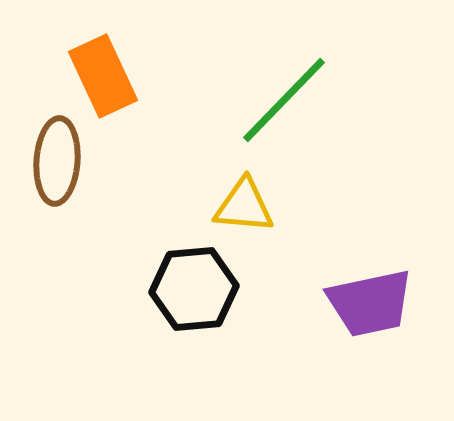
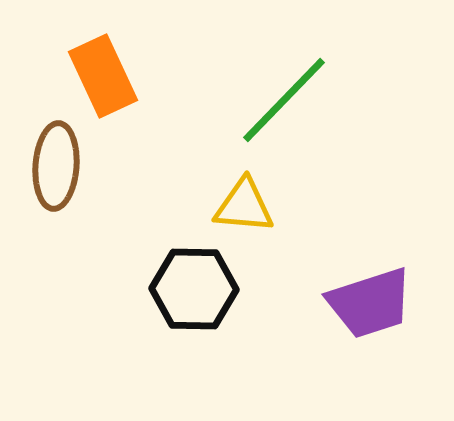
brown ellipse: moved 1 px left, 5 px down
black hexagon: rotated 6 degrees clockwise
purple trapezoid: rotated 6 degrees counterclockwise
